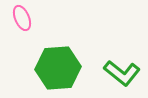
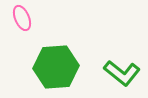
green hexagon: moved 2 px left, 1 px up
